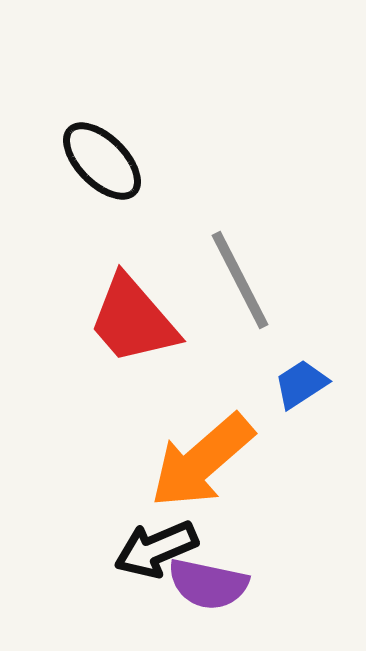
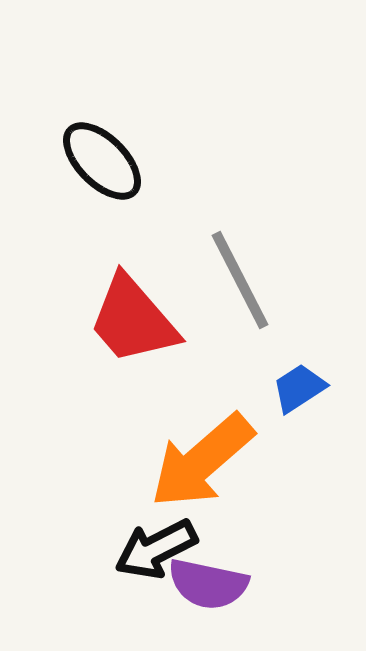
blue trapezoid: moved 2 px left, 4 px down
black arrow: rotated 4 degrees counterclockwise
